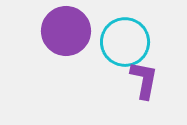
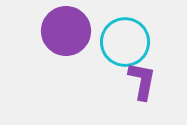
purple L-shape: moved 2 px left, 1 px down
